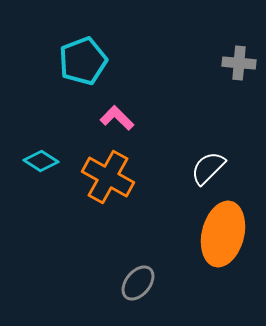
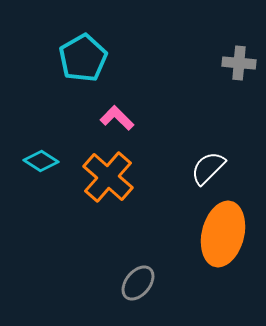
cyan pentagon: moved 3 px up; rotated 9 degrees counterclockwise
orange cross: rotated 12 degrees clockwise
